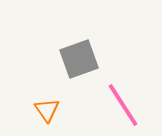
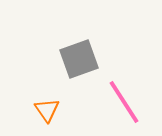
pink line: moved 1 px right, 3 px up
